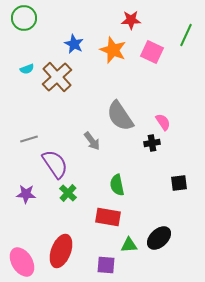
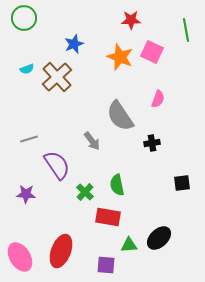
green line: moved 5 px up; rotated 35 degrees counterclockwise
blue star: rotated 24 degrees clockwise
orange star: moved 7 px right, 7 px down
pink semicircle: moved 5 px left, 23 px up; rotated 54 degrees clockwise
purple semicircle: moved 2 px right, 1 px down
black square: moved 3 px right
green cross: moved 17 px right, 1 px up
pink ellipse: moved 2 px left, 5 px up
